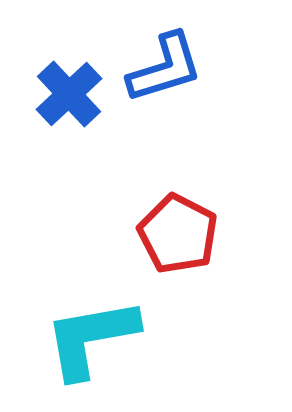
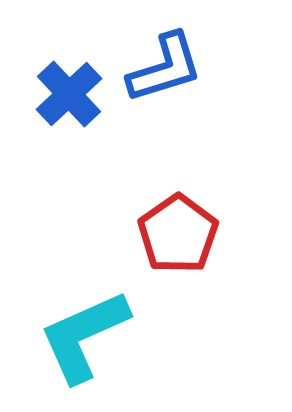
red pentagon: rotated 10 degrees clockwise
cyan L-shape: moved 7 px left, 2 px up; rotated 14 degrees counterclockwise
